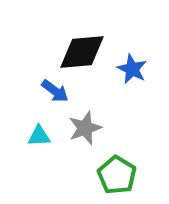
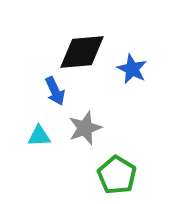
blue arrow: rotated 28 degrees clockwise
